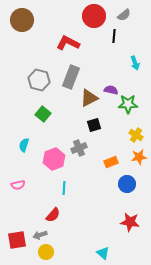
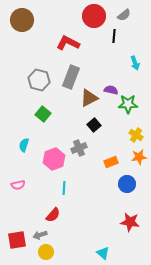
black square: rotated 24 degrees counterclockwise
